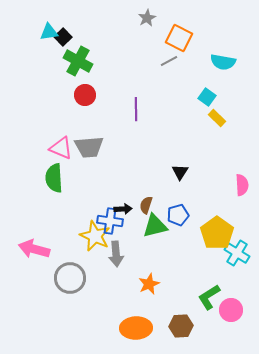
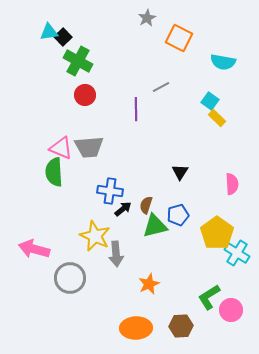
gray line: moved 8 px left, 26 px down
cyan square: moved 3 px right, 4 px down
green semicircle: moved 6 px up
pink semicircle: moved 10 px left, 1 px up
black arrow: rotated 36 degrees counterclockwise
blue cross: moved 30 px up
